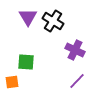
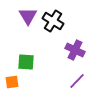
purple triangle: moved 1 px up
